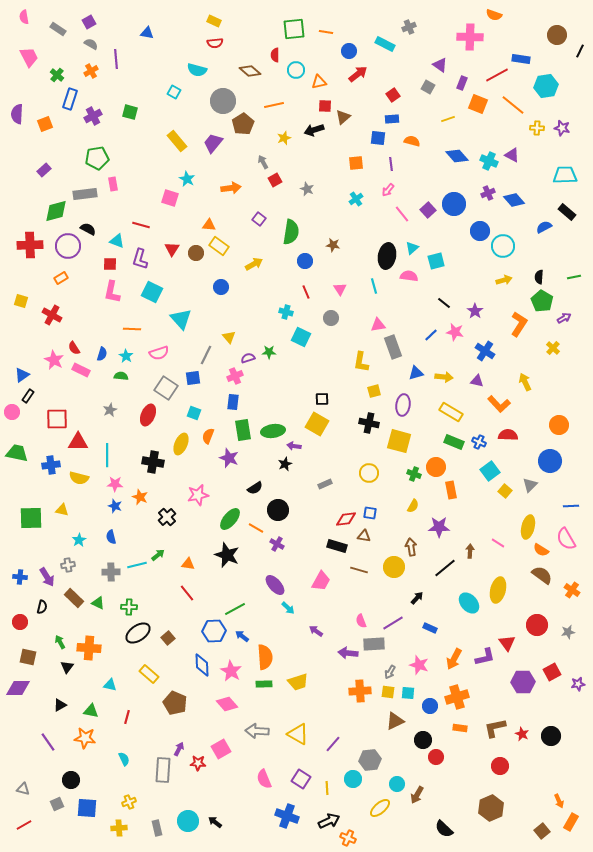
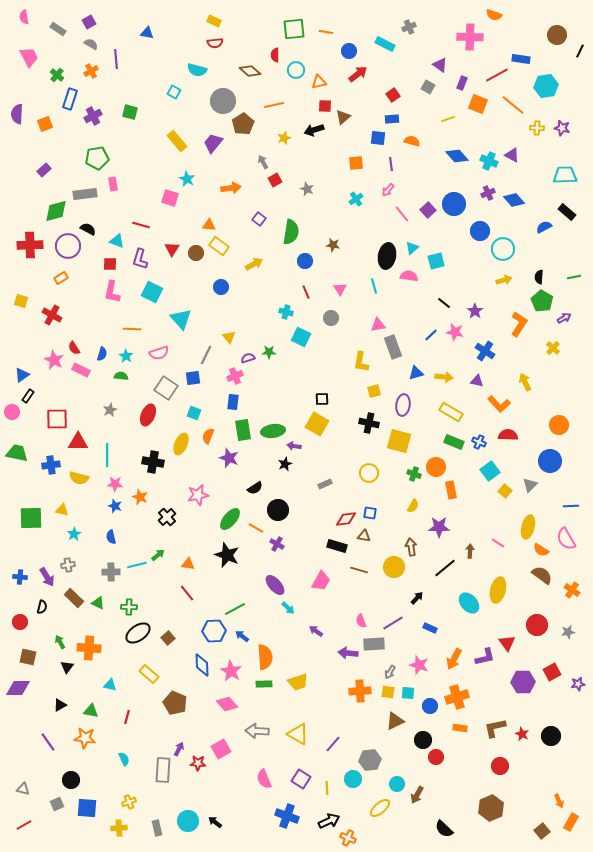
cyan circle at (503, 246): moved 3 px down
cyan star at (79, 540): moved 5 px left, 6 px up
